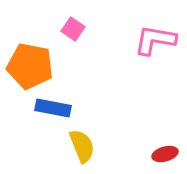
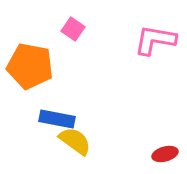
blue rectangle: moved 4 px right, 11 px down
yellow semicircle: moved 7 px left, 5 px up; rotated 32 degrees counterclockwise
